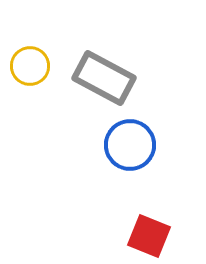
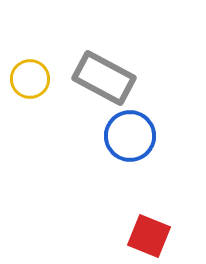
yellow circle: moved 13 px down
blue circle: moved 9 px up
